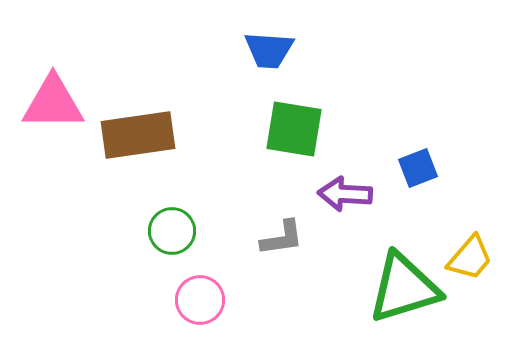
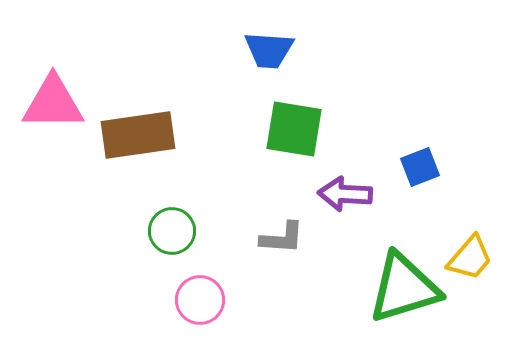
blue square: moved 2 px right, 1 px up
gray L-shape: rotated 12 degrees clockwise
